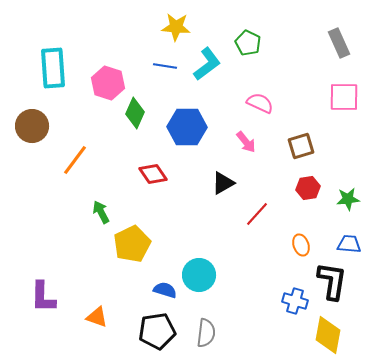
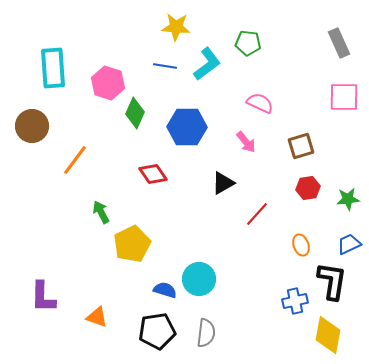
green pentagon: rotated 20 degrees counterclockwise
blue trapezoid: rotated 30 degrees counterclockwise
cyan circle: moved 4 px down
blue cross: rotated 30 degrees counterclockwise
